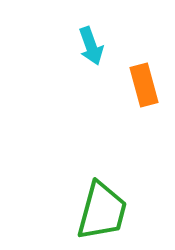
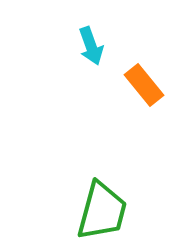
orange rectangle: rotated 24 degrees counterclockwise
